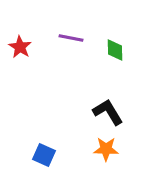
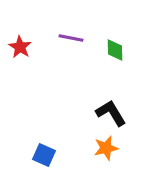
black L-shape: moved 3 px right, 1 px down
orange star: moved 1 px up; rotated 15 degrees counterclockwise
